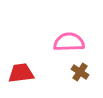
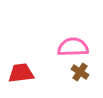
pink semicircle: moved 4 px right, 5 px down
